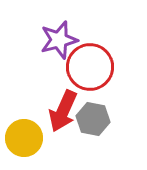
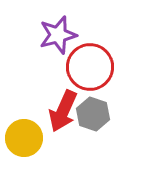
purple star: moved 1 px left, 5 px up
gray hexagon: moved 5 px up; rotated 8 degrees clockwise
